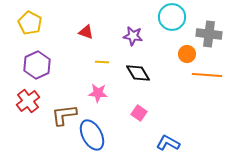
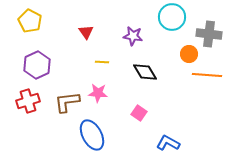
yellow pentagon: moved 2 px up
red triangle: rotated 35 degrees clockwise
orange circle: moved 2 px right
black diamond: moved 7 px right, 1 px up
red cross: rotated 20 degrees clockwise
brown L-shape: moved 3 px right, 13 px up
